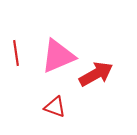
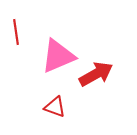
red line: moved 21 px up
